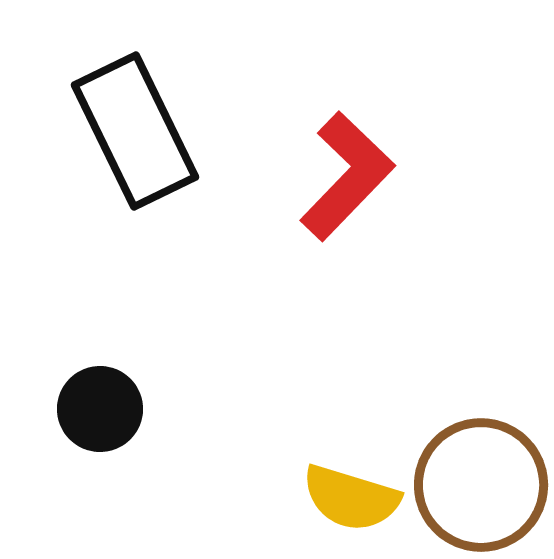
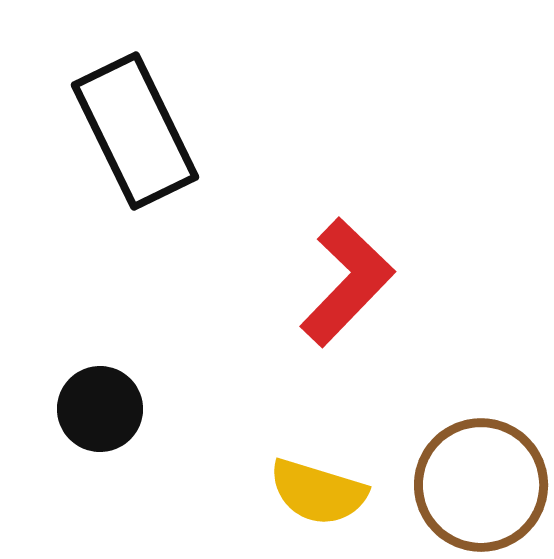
red L-shape: moved 106 px down
yellow semicircle: moved 33 px left, 6 px up
